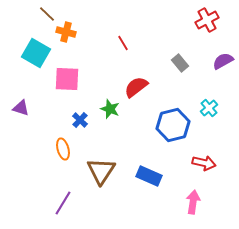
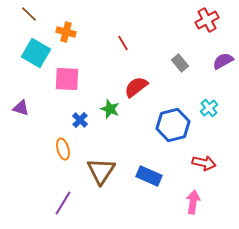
brown line: moved 18 px left
